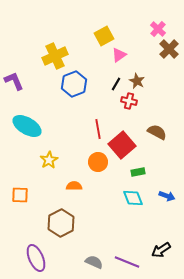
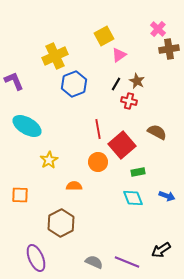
brown cross: rotated 36 degrees clockwise
